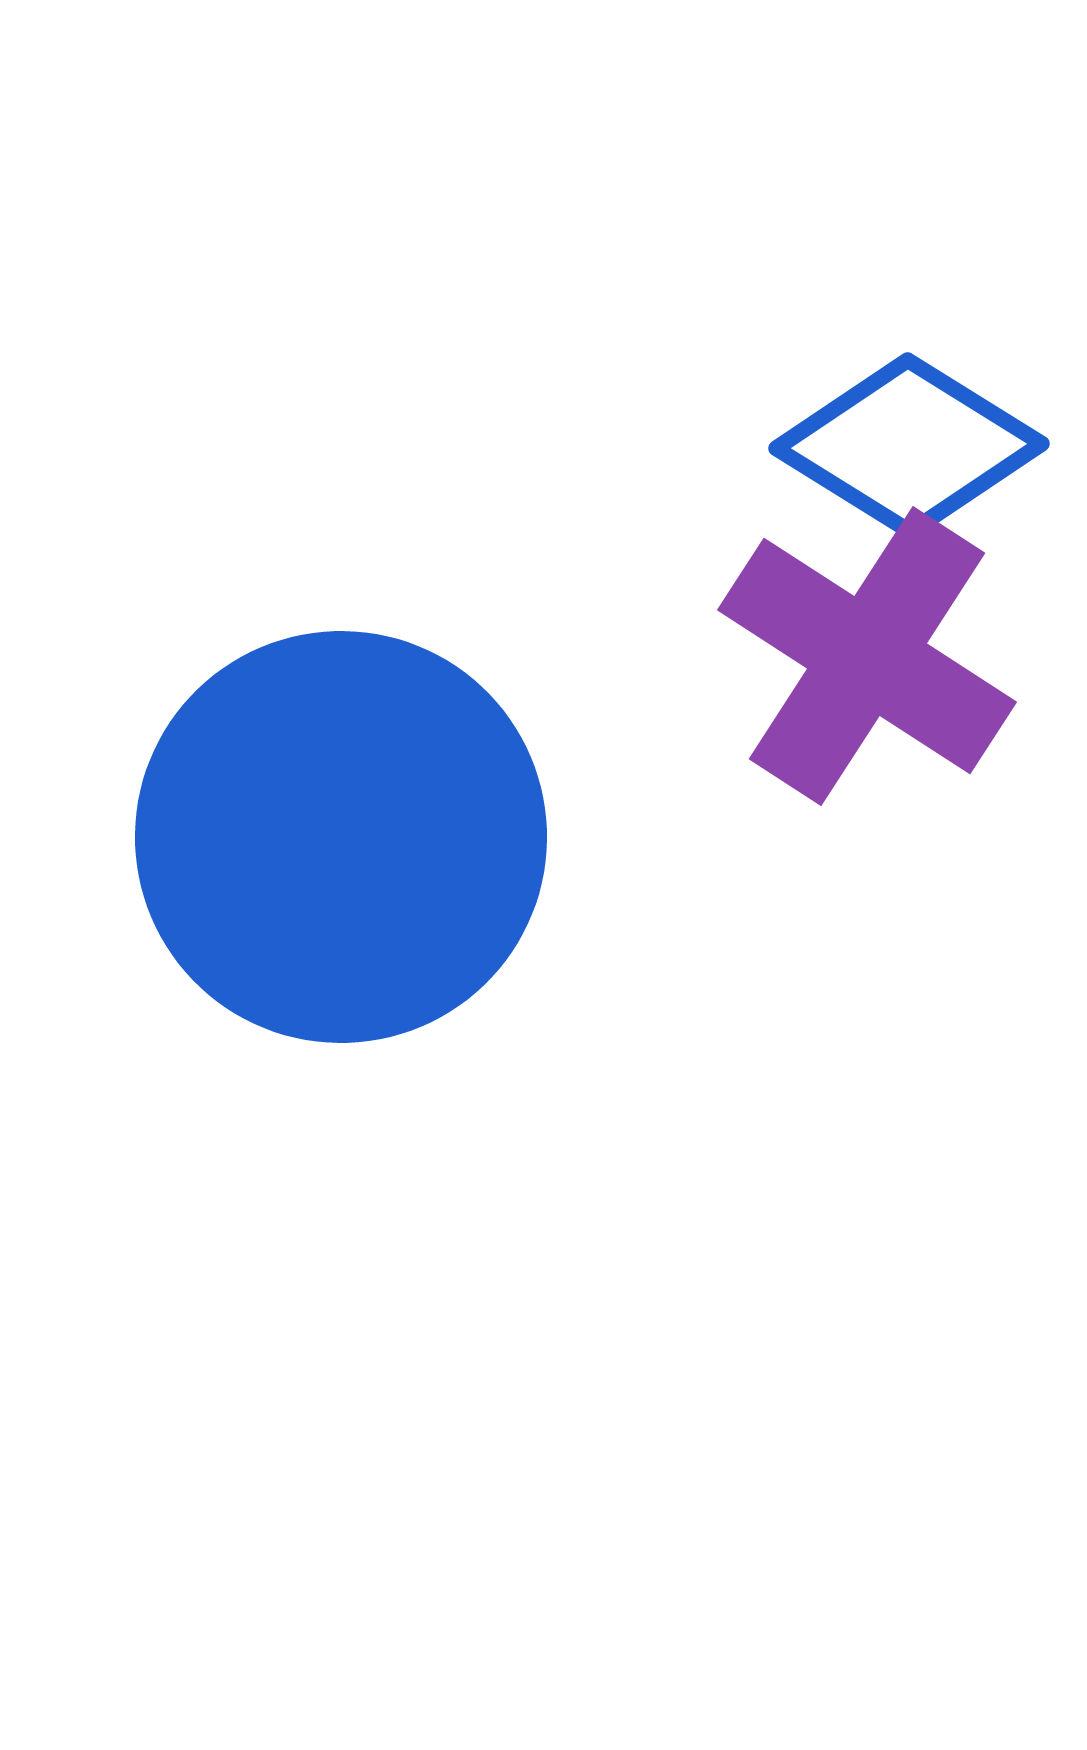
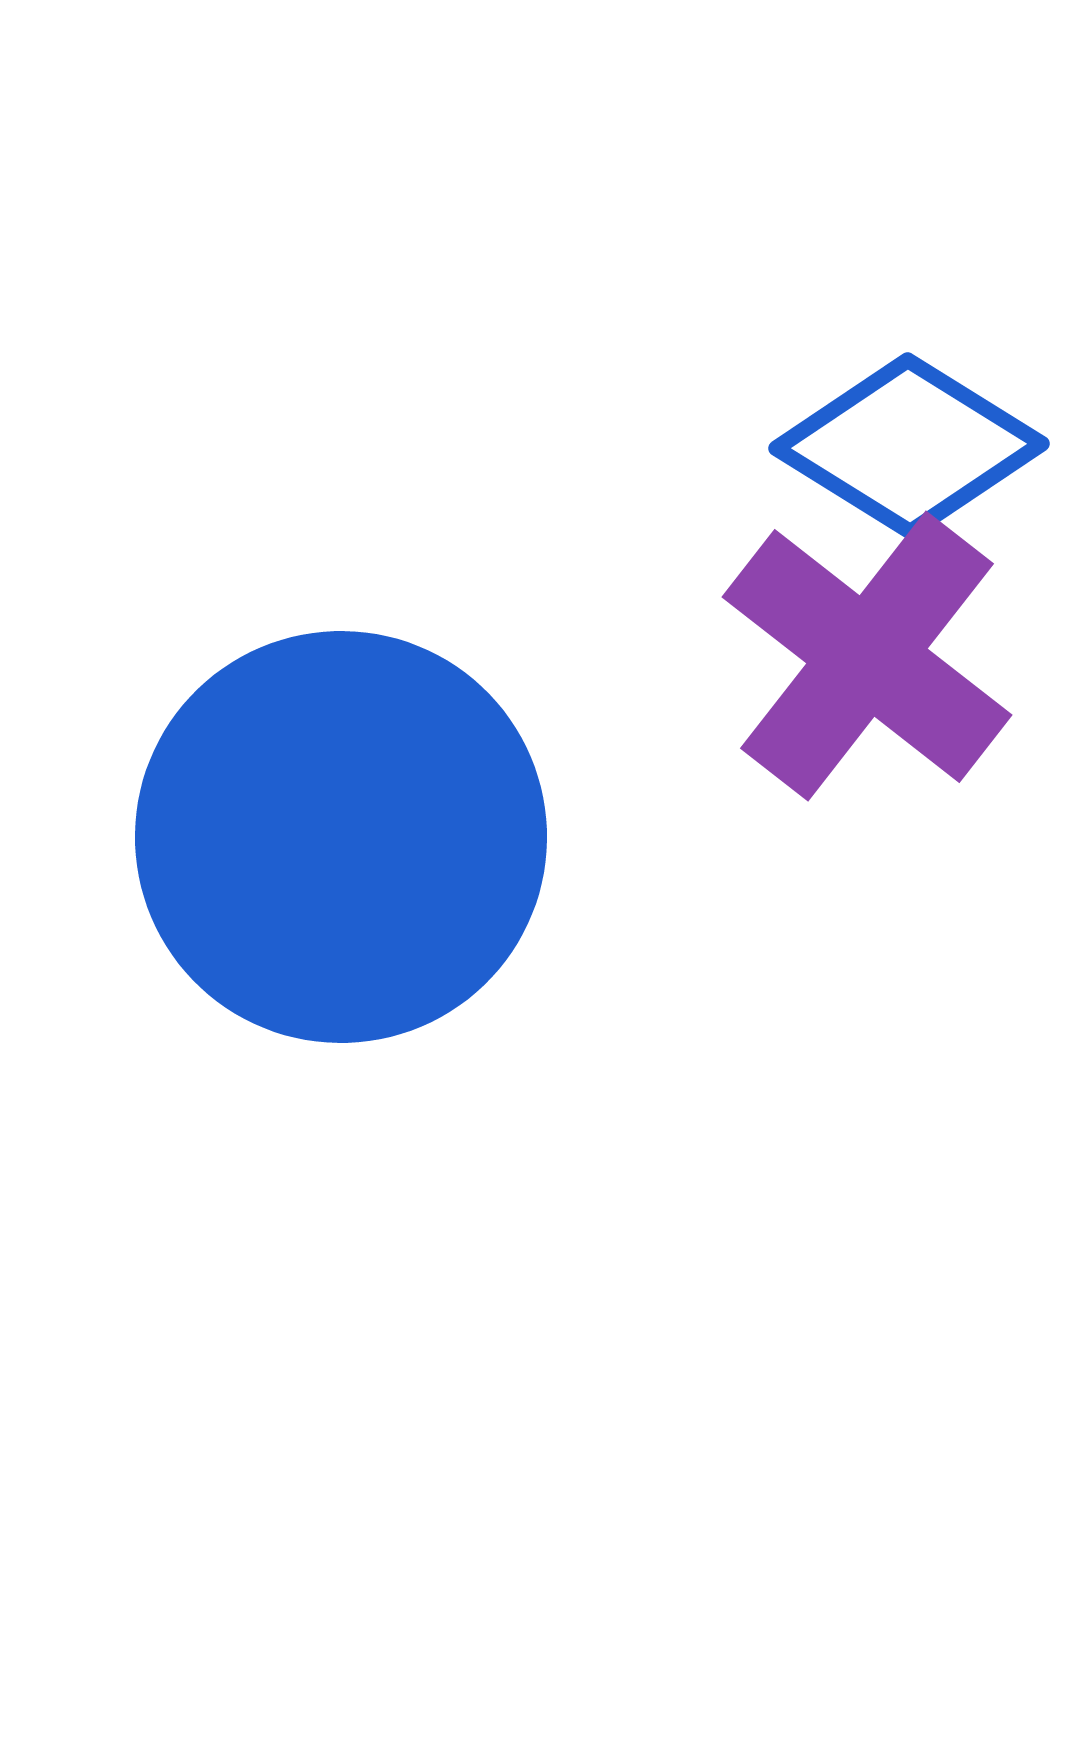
purple cross: rotated 5 degrees clockwise
